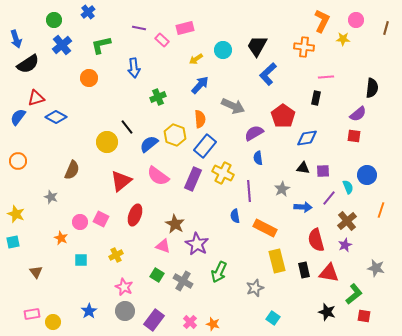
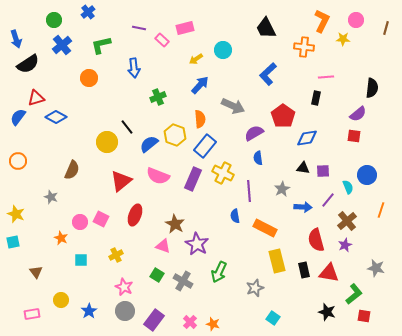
black trapezoid at (257, 46): moved 9 px right, 18 px up; rotated 55 degrees counterclockwise
pink semicircle at (158, 176): rotated 15 degrees counterclockwise
purple line at (329, 198): moved 1 px left, 2 px down
yellow circle at (53, 322): moved 8 px right, 22 px up
